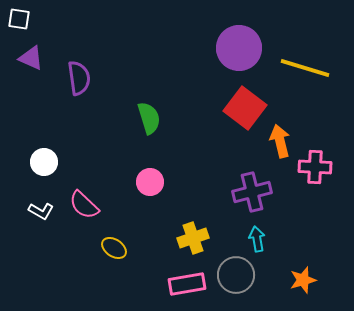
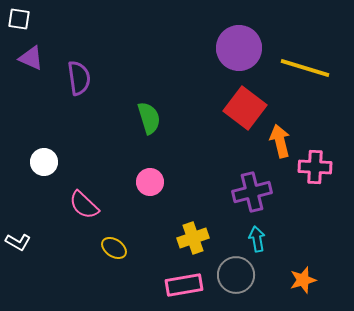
white L-shape: moved 23 px left, 31 px down
pink rectangle: moved 3 px left, 1 px down
